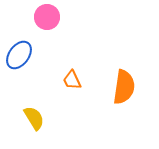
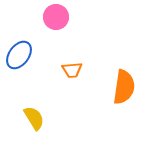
pink circle: moved 9 px right
orange trapezoid: moved 10 px up; rotated 70 degrees counterclockwise
